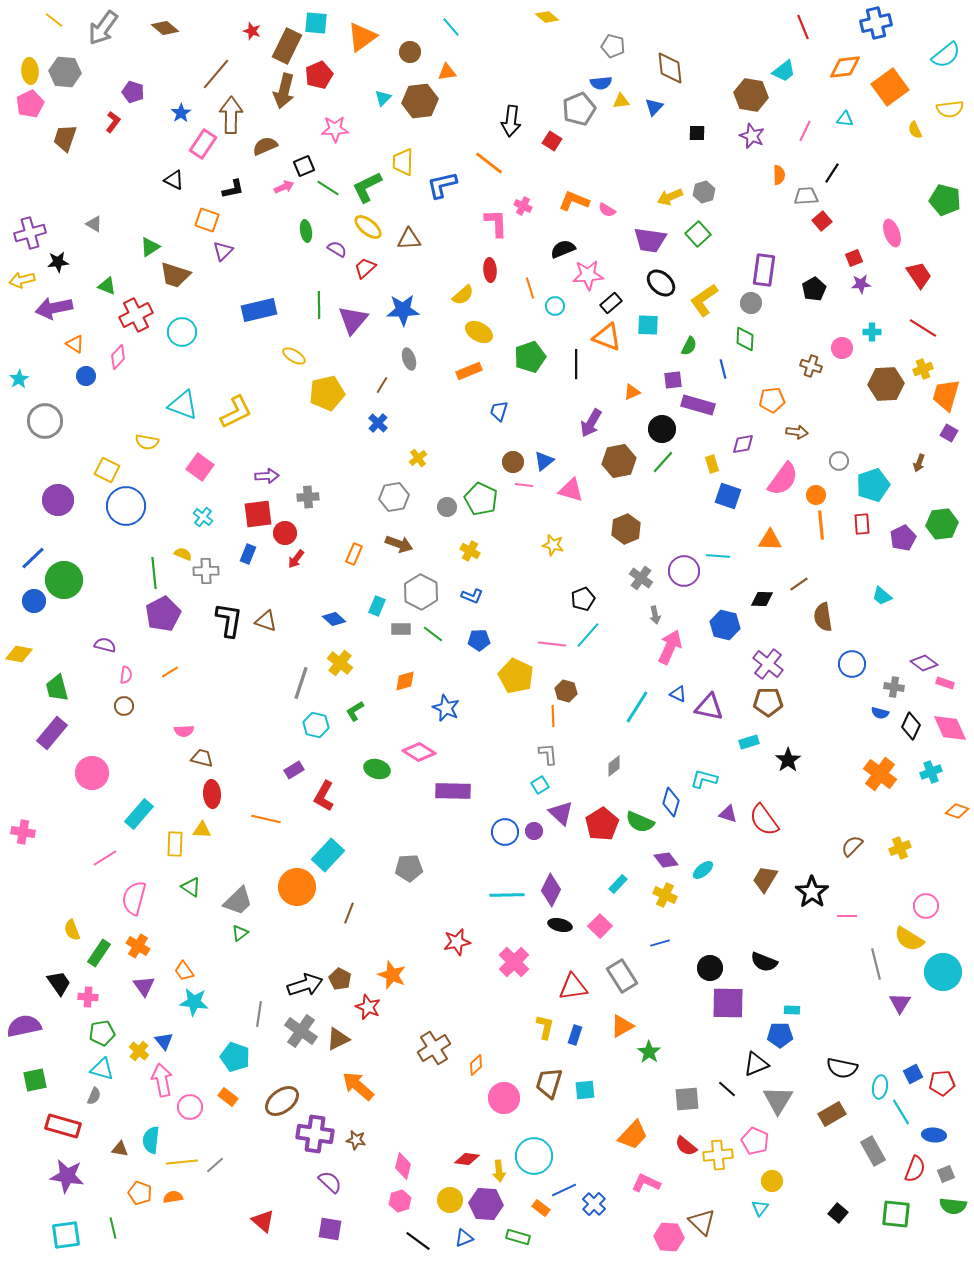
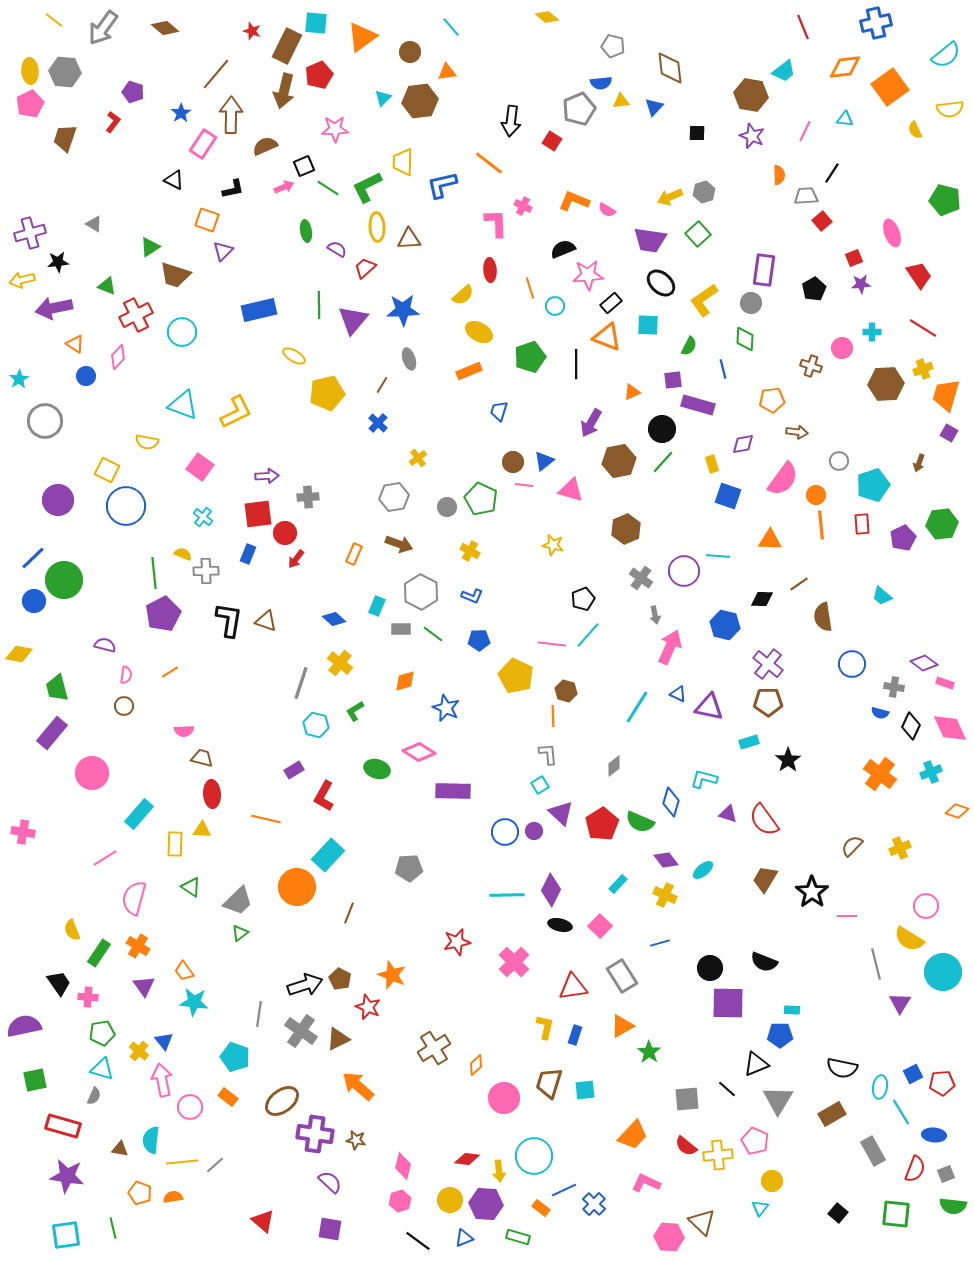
yellow ellipse at (368, 227): moved 9 px right; rotated 48 degrees clockwise
